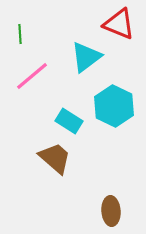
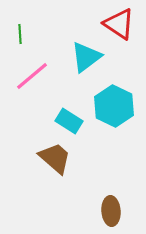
red triangle: rotated 12 degrees clockwise
